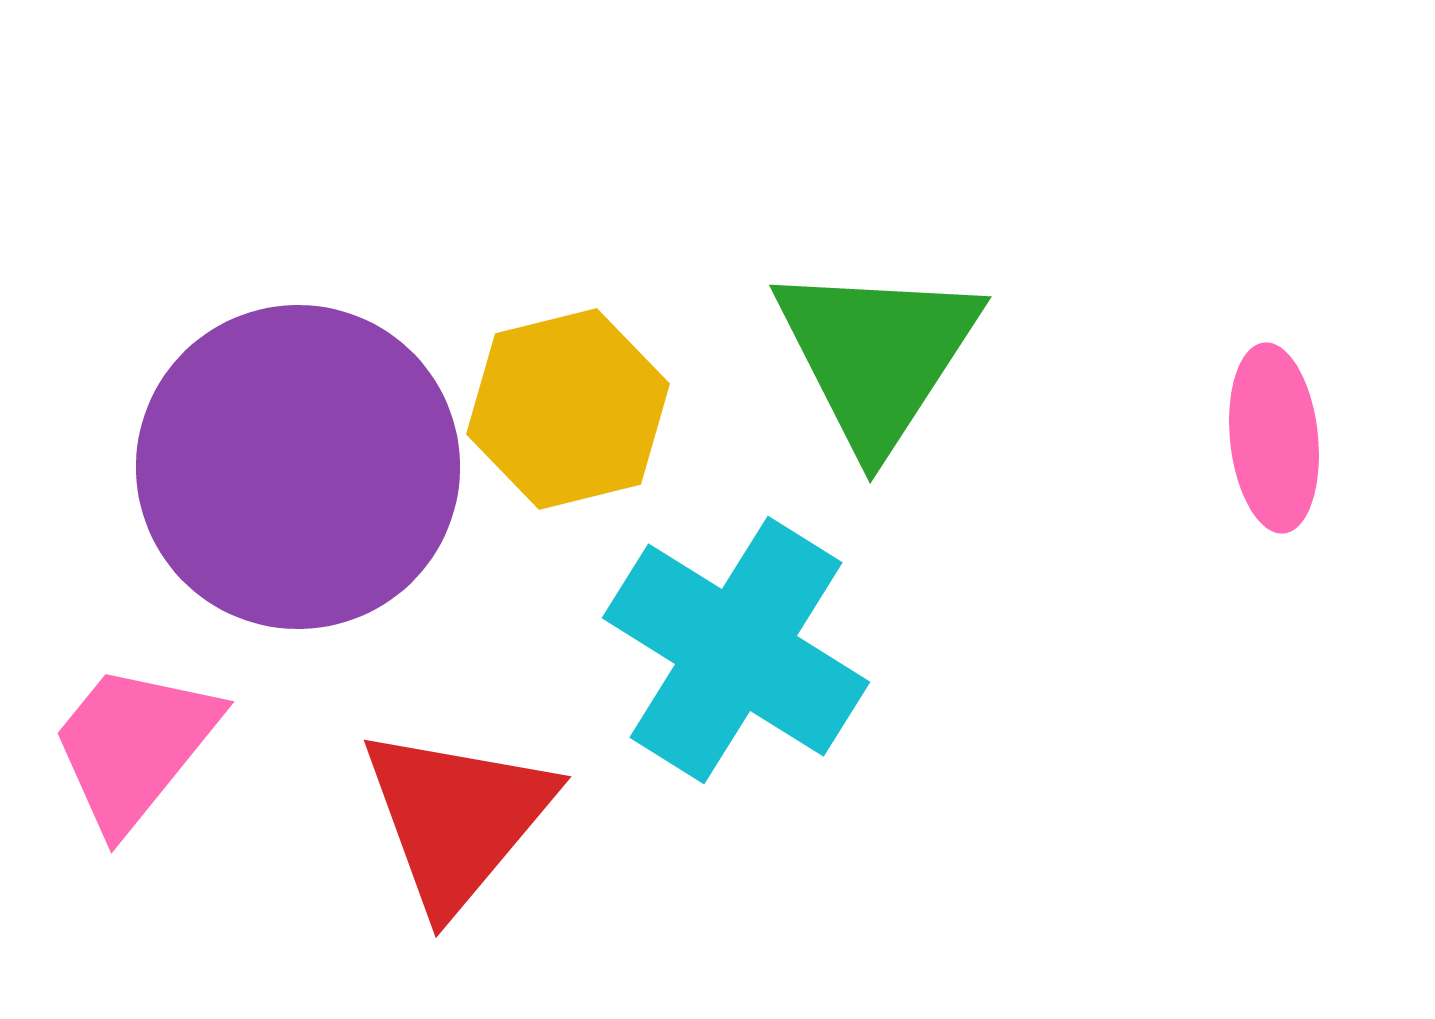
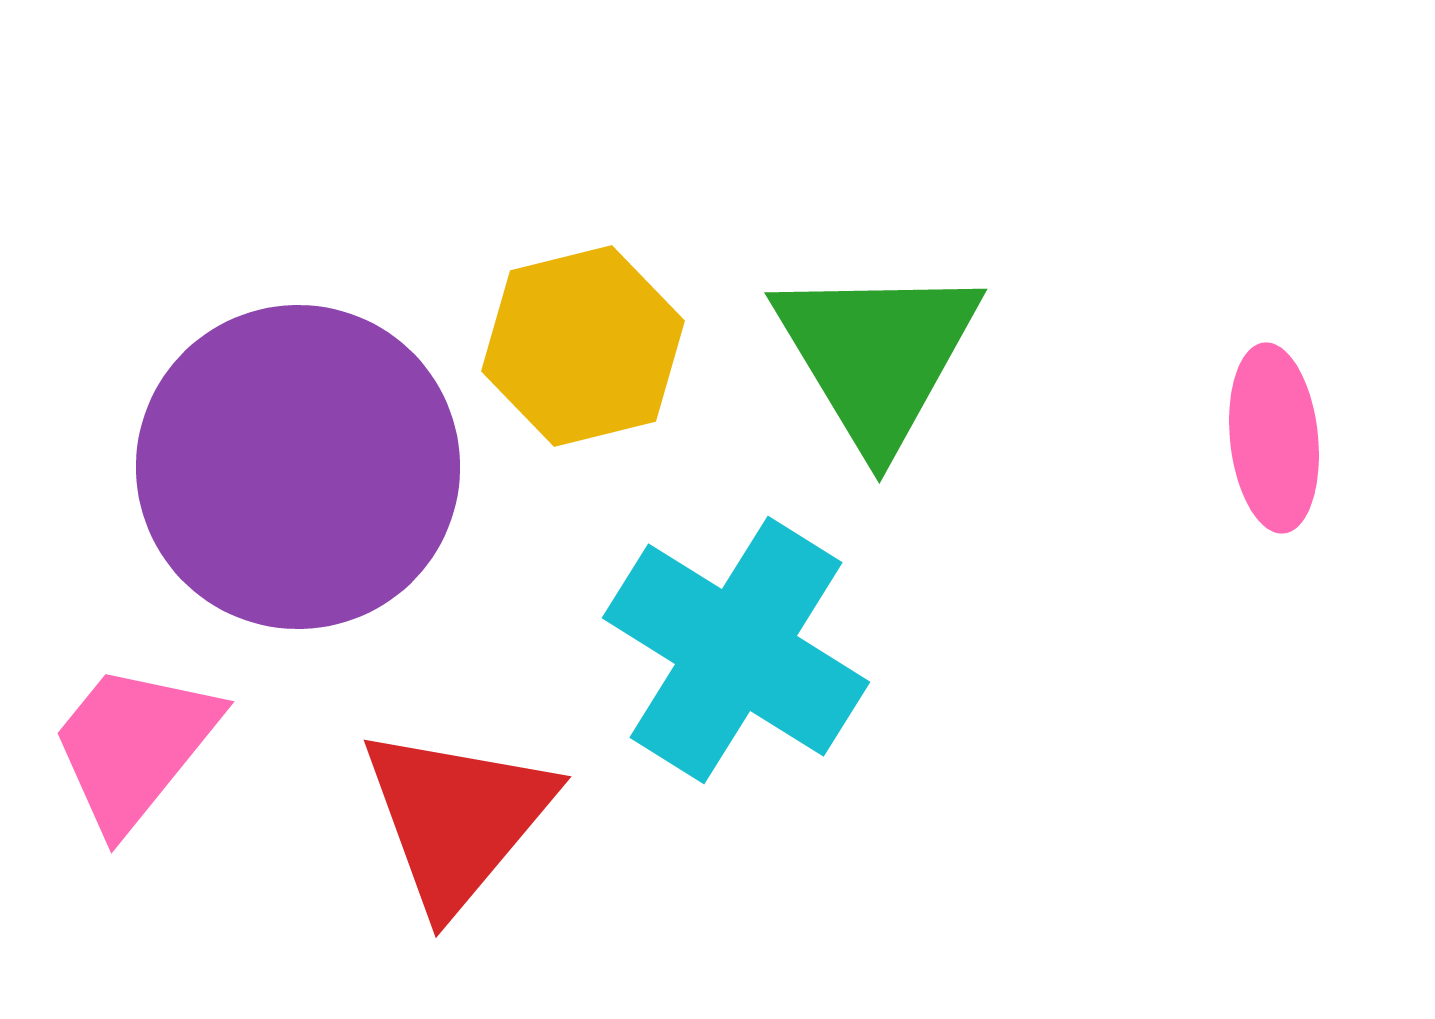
green triangle: rotated 4 degrees counterclockwise
yellow hexagon: moved 15 px right, 63 px up
